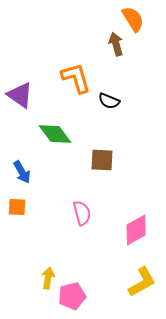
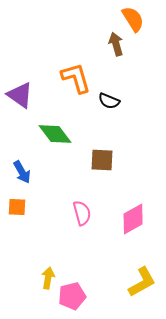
pink diamond: moved 3 px left, 11 px up
